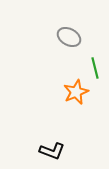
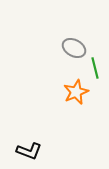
gray ellipse: moved 5 px right, 11 px down
black L-shape: moved 23 px left
